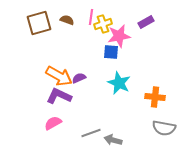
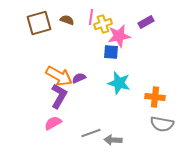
cyan star: rotated 10 degrees counterclockwise
purple L-shape: rotated 95 degrees clockwise
gray semicircle: moved 2 px left, 4 px up
gray arrow: rotated 12 degrees counterclockwise
